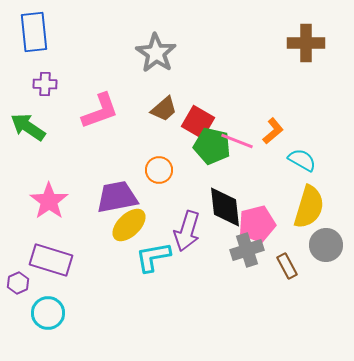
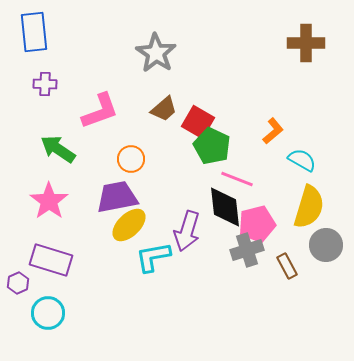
green arrow: moved 30 px right, 22 px down
pink line: moved 38 px down
green pentagon: rotated 12 degrees clockwise
orange circle: moved 28 px left, 11 px up
